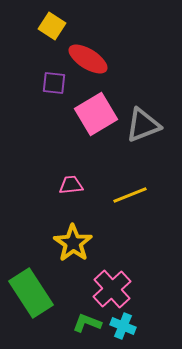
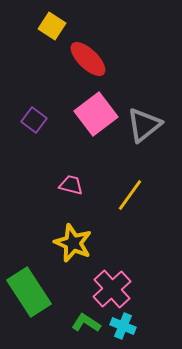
red ellipse: rotated 12 degrees clockwise
purple square: moved 20 px left, 37 px down; rotated 30 degrees clockwise
pink square: rotated 6 degrees counterclockwise
gray triangle: moved 1 px right; rotated 18 degrees counterclockwise
pink trapezoid: rotated 20 degrees clockwise
yellow line: rotated 32 degrees counterclockwise
yellow star: rotated 12 degrees counterclockwise
green rectangle: moved 2 px left, 1 px up
green L-shape: moved 1 px left; rotated 12 degrees clockwise
